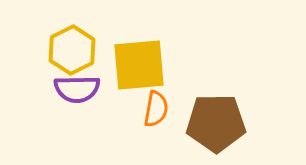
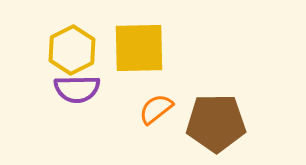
yellow square: moved 17 px up; rotated 4 degrees clockwise
orange semicircle: rotated 138 degrees counterclockwise
